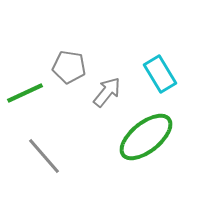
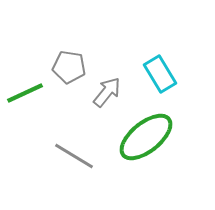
gray line: moved 30 px right; rotated 18 degrees counterclockwise
